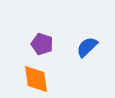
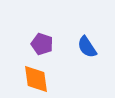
blue semicircle: rotated 80 degrees counterclockwise
